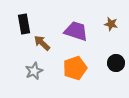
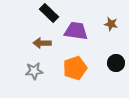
black rectangle: moved 25 px right, 11 px up; rotated 36 degrees counterclockwise
purple trapezoid: rotated 10 degrees counterclockwise
brown arrow: rotated 42 degrees counterclockwise
gray star: rotated 18 degrees clockwise
